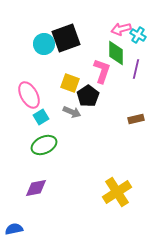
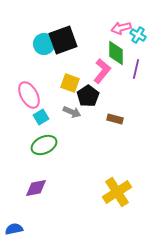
pink arrow: moved 1 px up
black square: moved 3 px left, 2 px down
pink L-shape: rotated 20 degrees clockwise
brown rectangle: moved 21 px left; rotated 28 degrees clockwise
